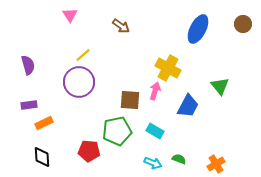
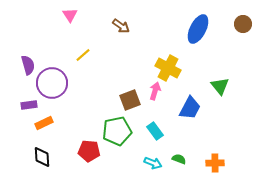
purple circle: moved 27 px left, 1 px down
brown square: rotated 25 degrees counterclockwise
blue trapezoid: moved 2 px right, 2 px down
cyan rectangle: rotated 24 degrees clockwise
orange cross: moved 1 px left, 1 px up; rotated 30 degrees clockwise
